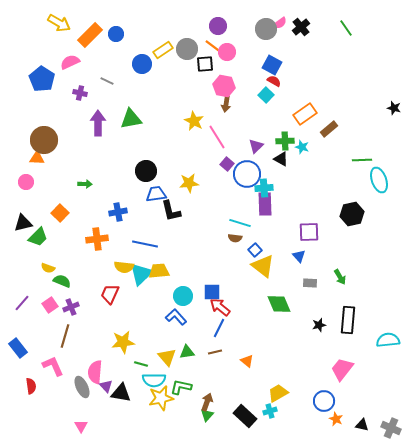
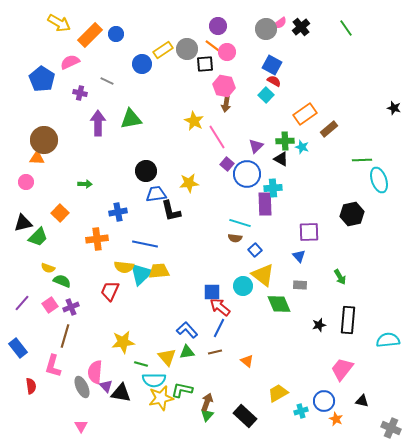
cyan cross at (264, 188): moved 9 px right
yellow triangle at (263, 266): moved 9 px down
gray rectangle at (310, 283): moved 10 px left, 2 px down
red trapezoid at (110, 294): moved 3 px up
cyan circle at (183, 296): moved 60 px right, 10 px up
blue L-shape at (176, 317): moved 11 px right, 13 px down
pink L-shape at (53, 366): rotated 140 degrees counterclockwise
green L-shape at (181, 387): moved 1 px right, 3 px down
cyan cross at (270, 411): moved 31 px right
black triangle at (362, 425): moved 24 px up
